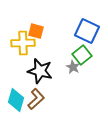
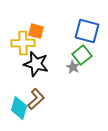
blue square: rotated 10 degrees counterclockwise
black star: moved 4 px left, 7 px up
cyan diamond: moved 3 px right, 8 px down
